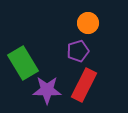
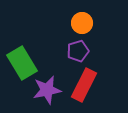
orange circle: moved 6 px left
green rectangle: moved 1 px left
purple star: rotated 12 degrees counterclockwise
